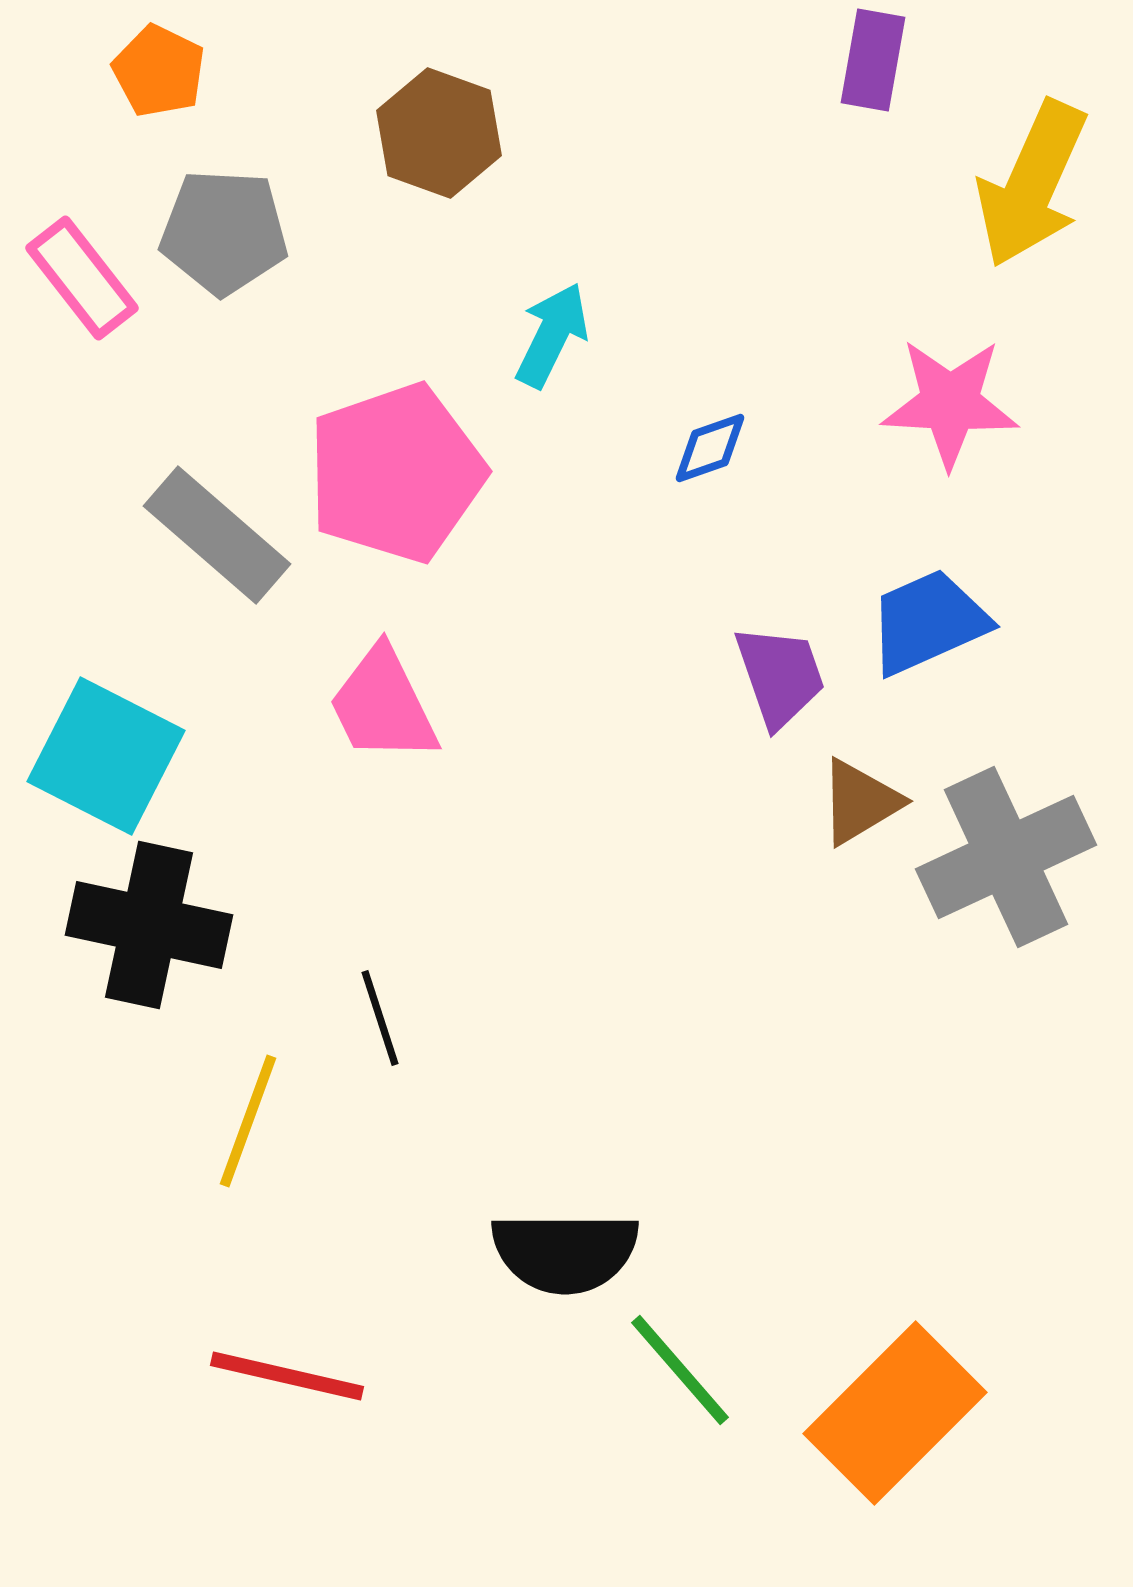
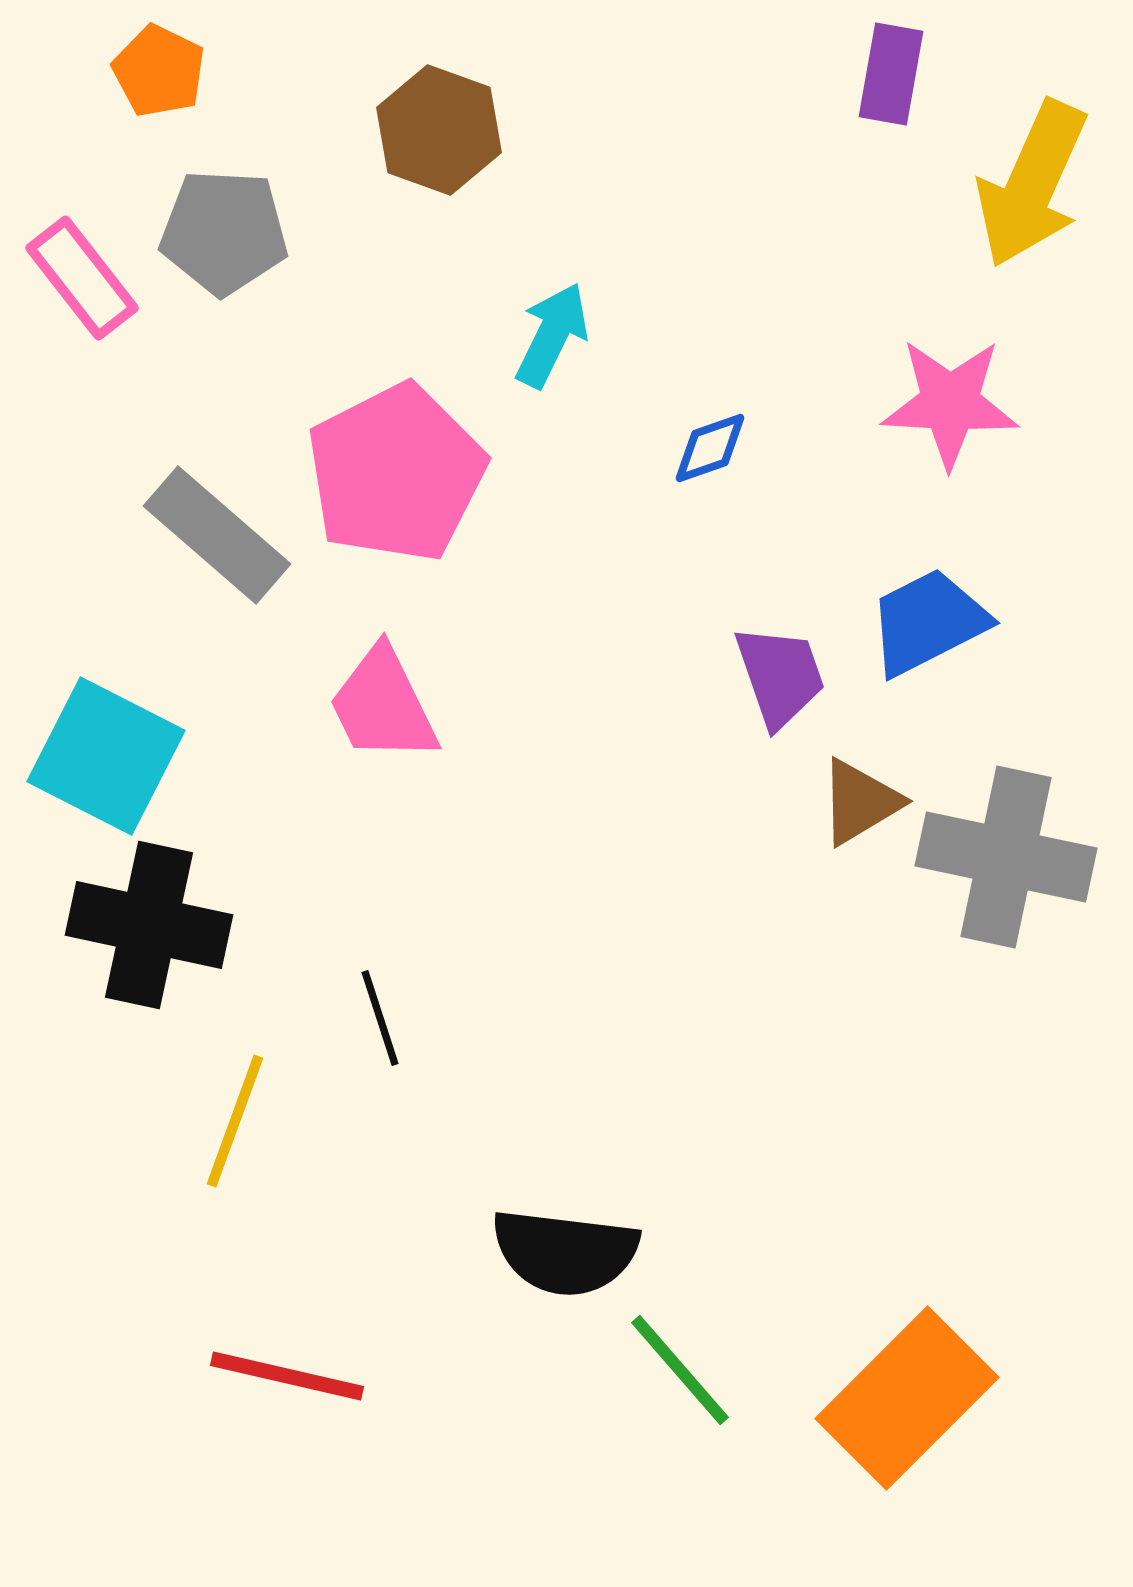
purple rectangle: moved 18 px right, 14 px down
brown hexagon: moved 3 px up
pink pentagon: rotated 8 degrees counterclockwise
blue trapezoid: rotated 3 degrees counterclockwise
gray cross: rotated 37 degrees clockwise
yellow line: moved 13 px left
black semicircle: rotated 7 degrees clockwise
orange rectangle: moved 12 px right, 15 px up
